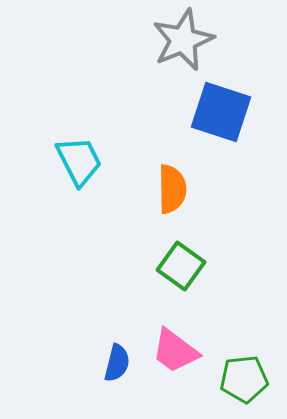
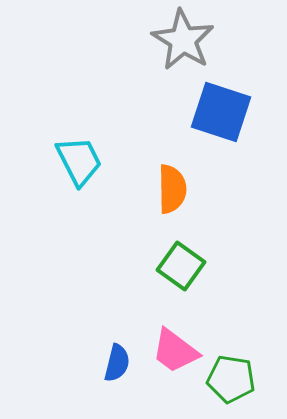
gray star: rotated 18 degrees counterclockwise
green pentagon: moved 13 px left; rotated 15 degrees clockwise
